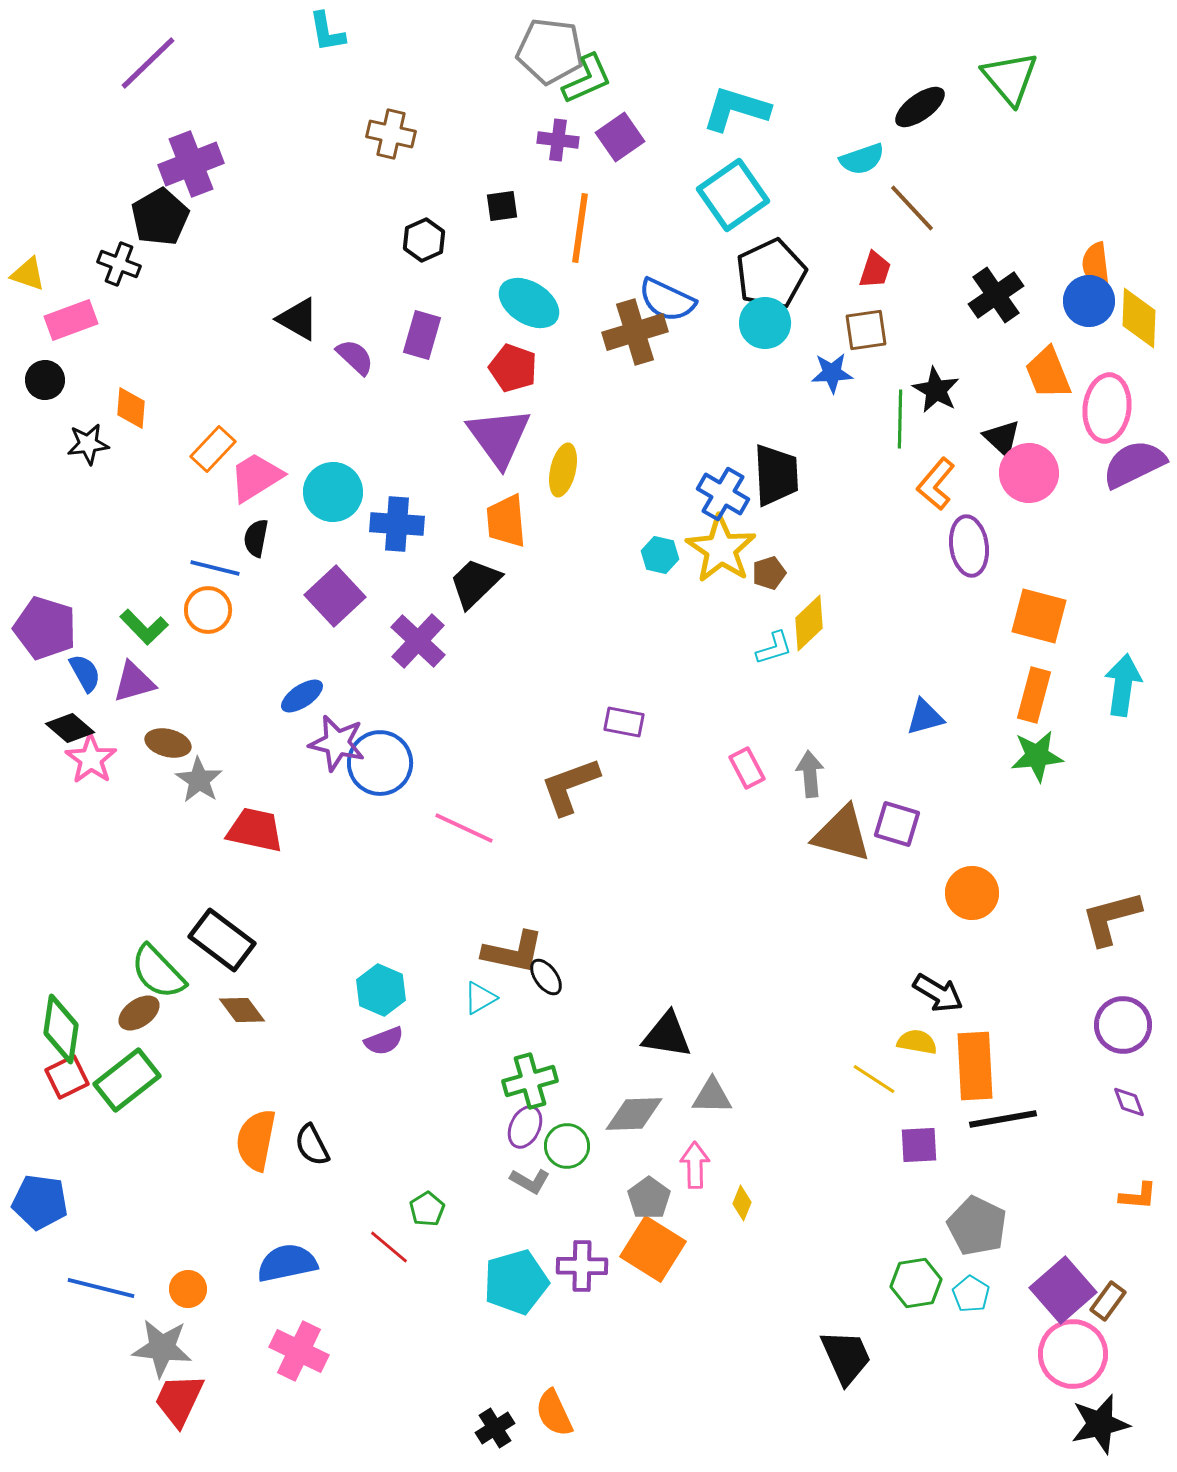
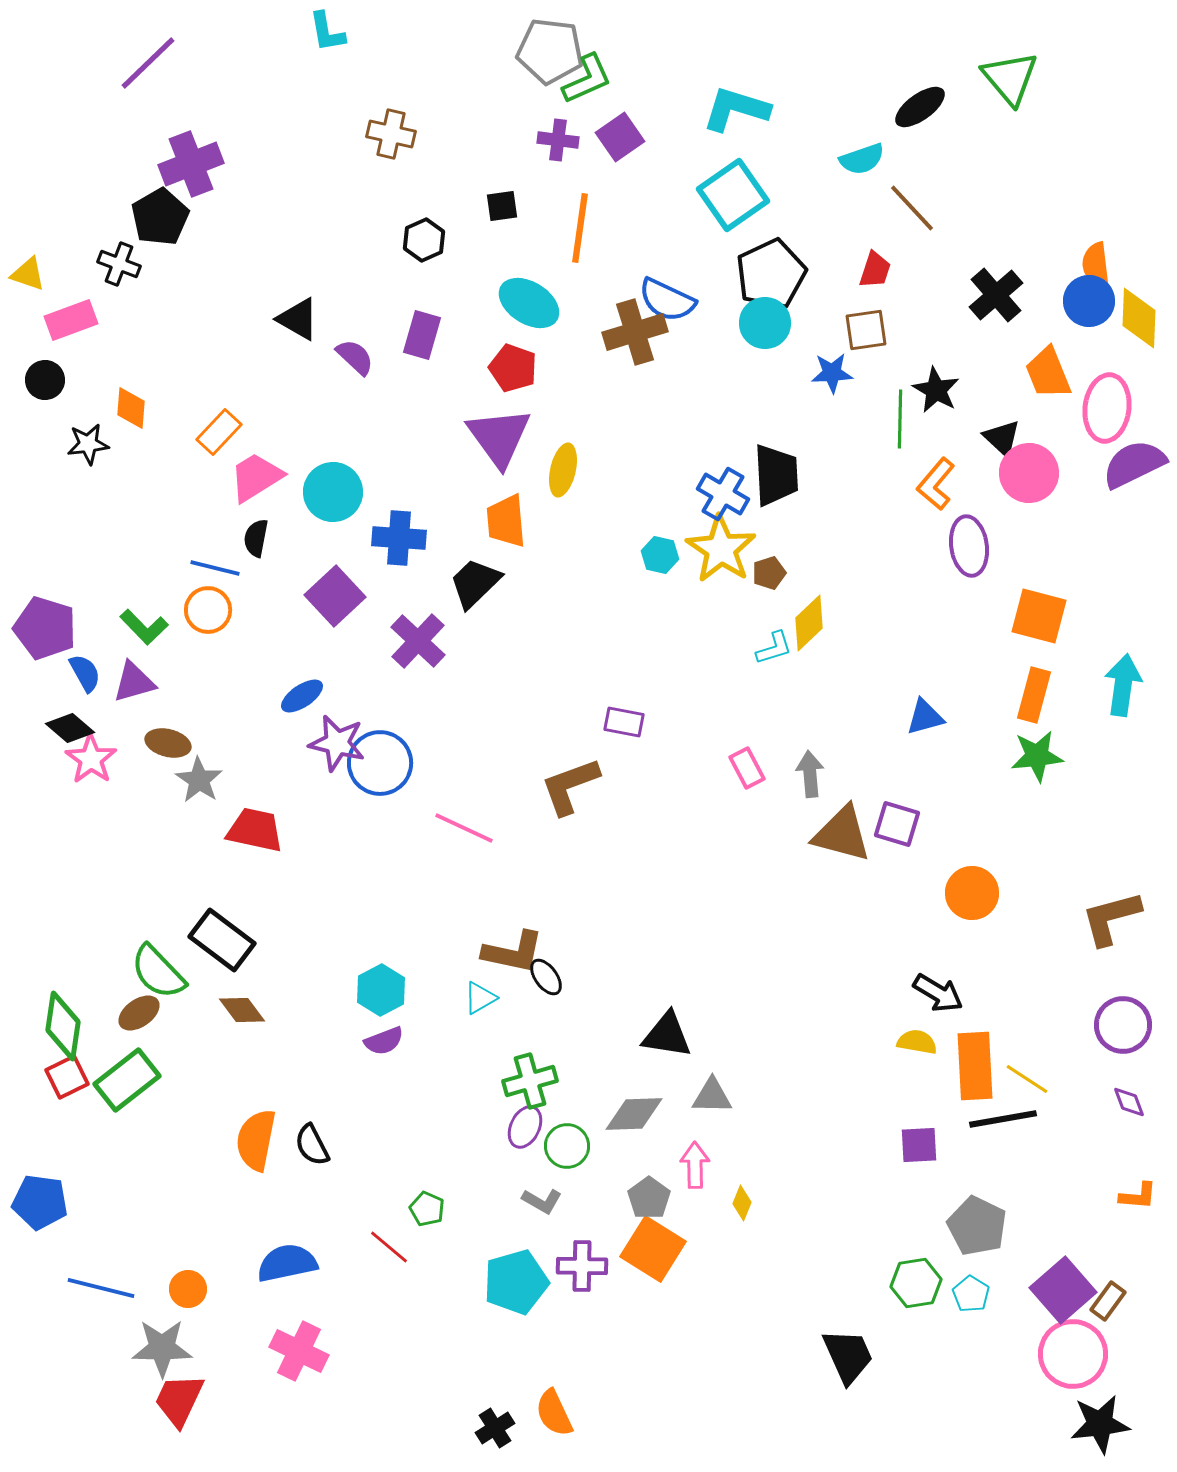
black cross at (996, 295): rotated 6 degrees counterclockwise
orange rectangle at (213, 449): moved 6 px right, 17 px up
blue cross at (397, 524): moved 2 px right, 14 px down
cyan hexagon at (381, 990): rotated 9 degrees clockwise
green diamond at (61, 1029): moved 2 px right, 3 px up
yellow line at (874, 1079): moved 153 px right
gray L-shape at (530, 1181): moved 12 px right, 20 px down
green pentagon at (427, 1209): rotated 16 degrees counterclockwise
gray star at (162, 1348): rotated 6 degrees counterclockwise
black trapezoid at (846, 1357): moved 2 px right, 1 px up
black star at (1100, 1424): rotated 6 degrees clockwise
